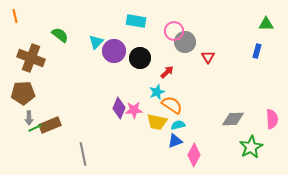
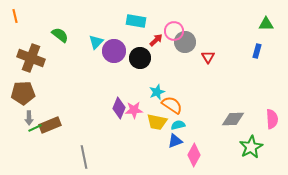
red arrow: moved 11 px left, 32 px up
gray line: moved 1 px right, 3 px down
